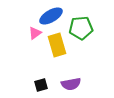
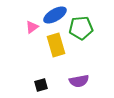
blue ellipse: moved 4 px right, 1 px up
pink triangle: moved 3 px left, 6 px up
yellow rectangle: moved 1 px left
purple semicircle: moved 8 px right, 3 px up
